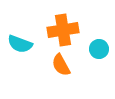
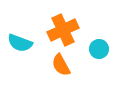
orange cross: rotated 16 degrees counterclockwise
cyan semicircle: moved 1 px up
